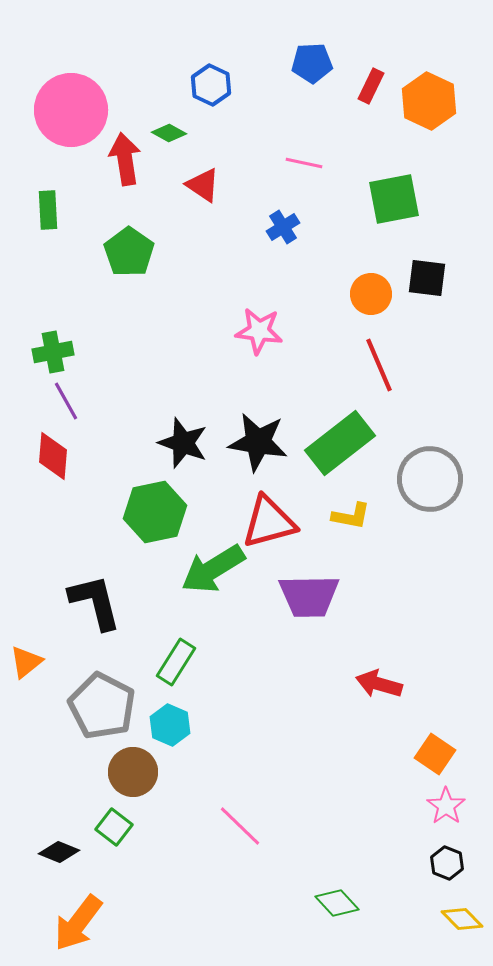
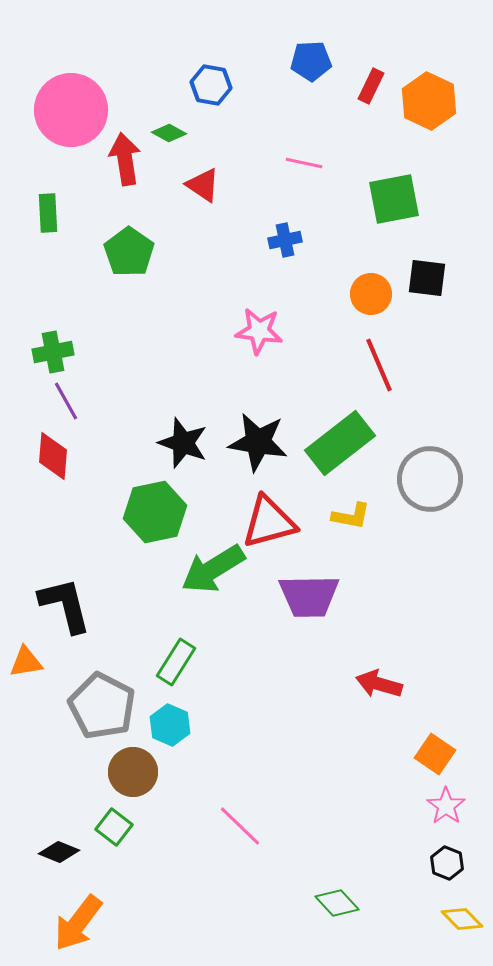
blue pentagon at (312, 63): moved 1 px left, 2 px up
blue hexagon at (211, 85): rotated 15 degrees counterclockwise
green rectangle at (48, 210): moved 3 px down
blue cross at (283, 227): moved 2 px right, 13 px down; rotated 20 degrees clockwise
black L-shape at (95, 602): moved 30 px left, 3 px down
orange triangle at (26, 662): rotated 30 degrees clockwise
